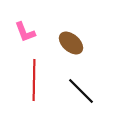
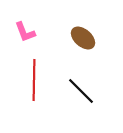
brown ellipse: moved 12 px right, 5 px up
